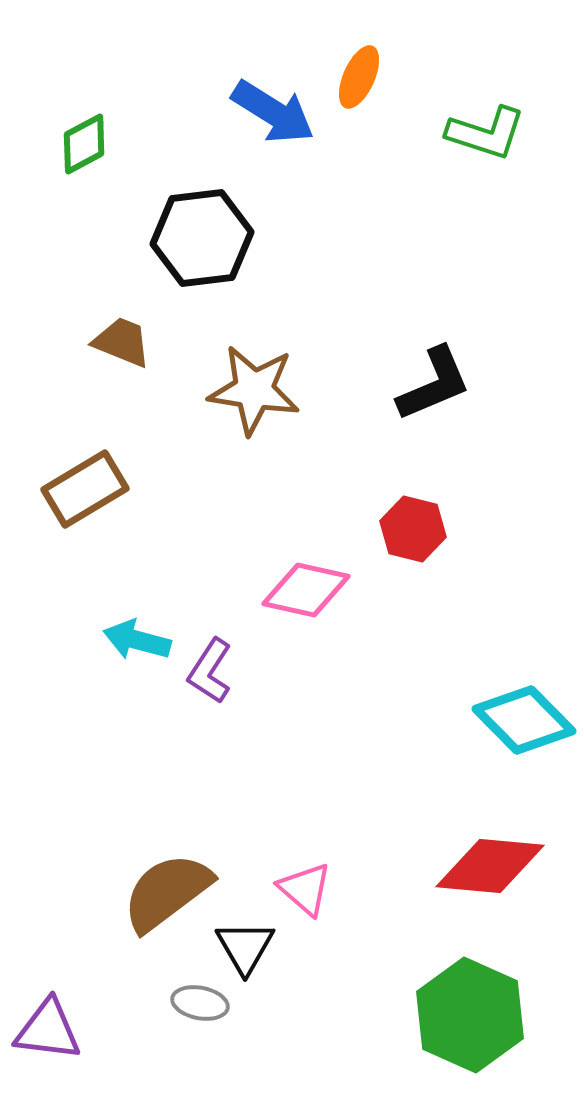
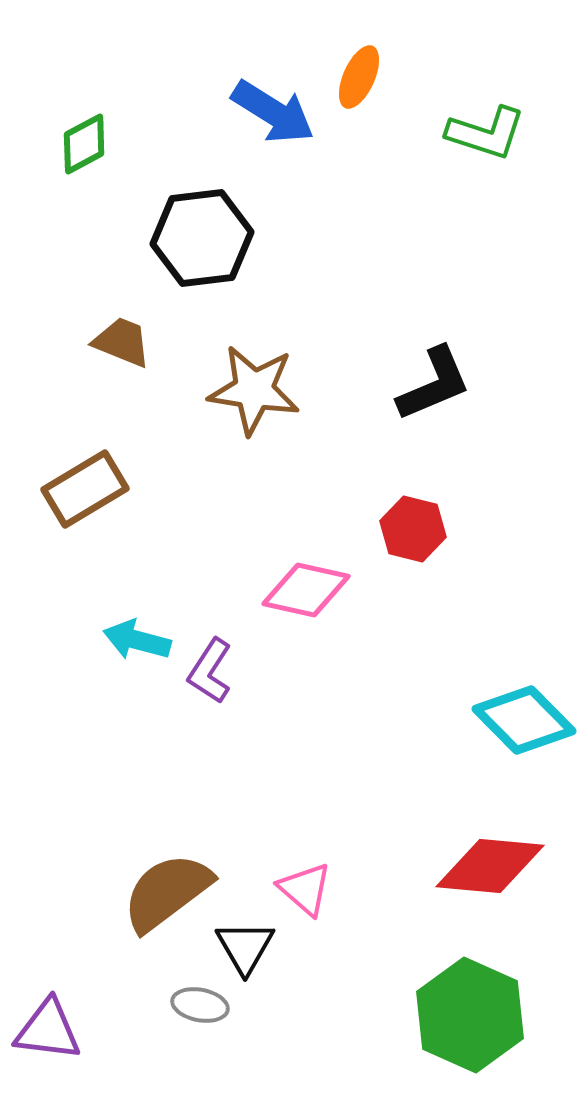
gray ellipse: moved 2 px down
